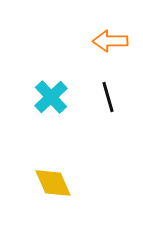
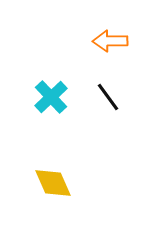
black line: rotated 20 degrees counterclockwise
